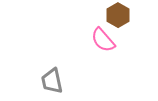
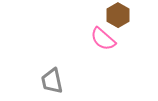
pink semicircle: moved 1 px up; rotated 8 degrees counterclockwise
